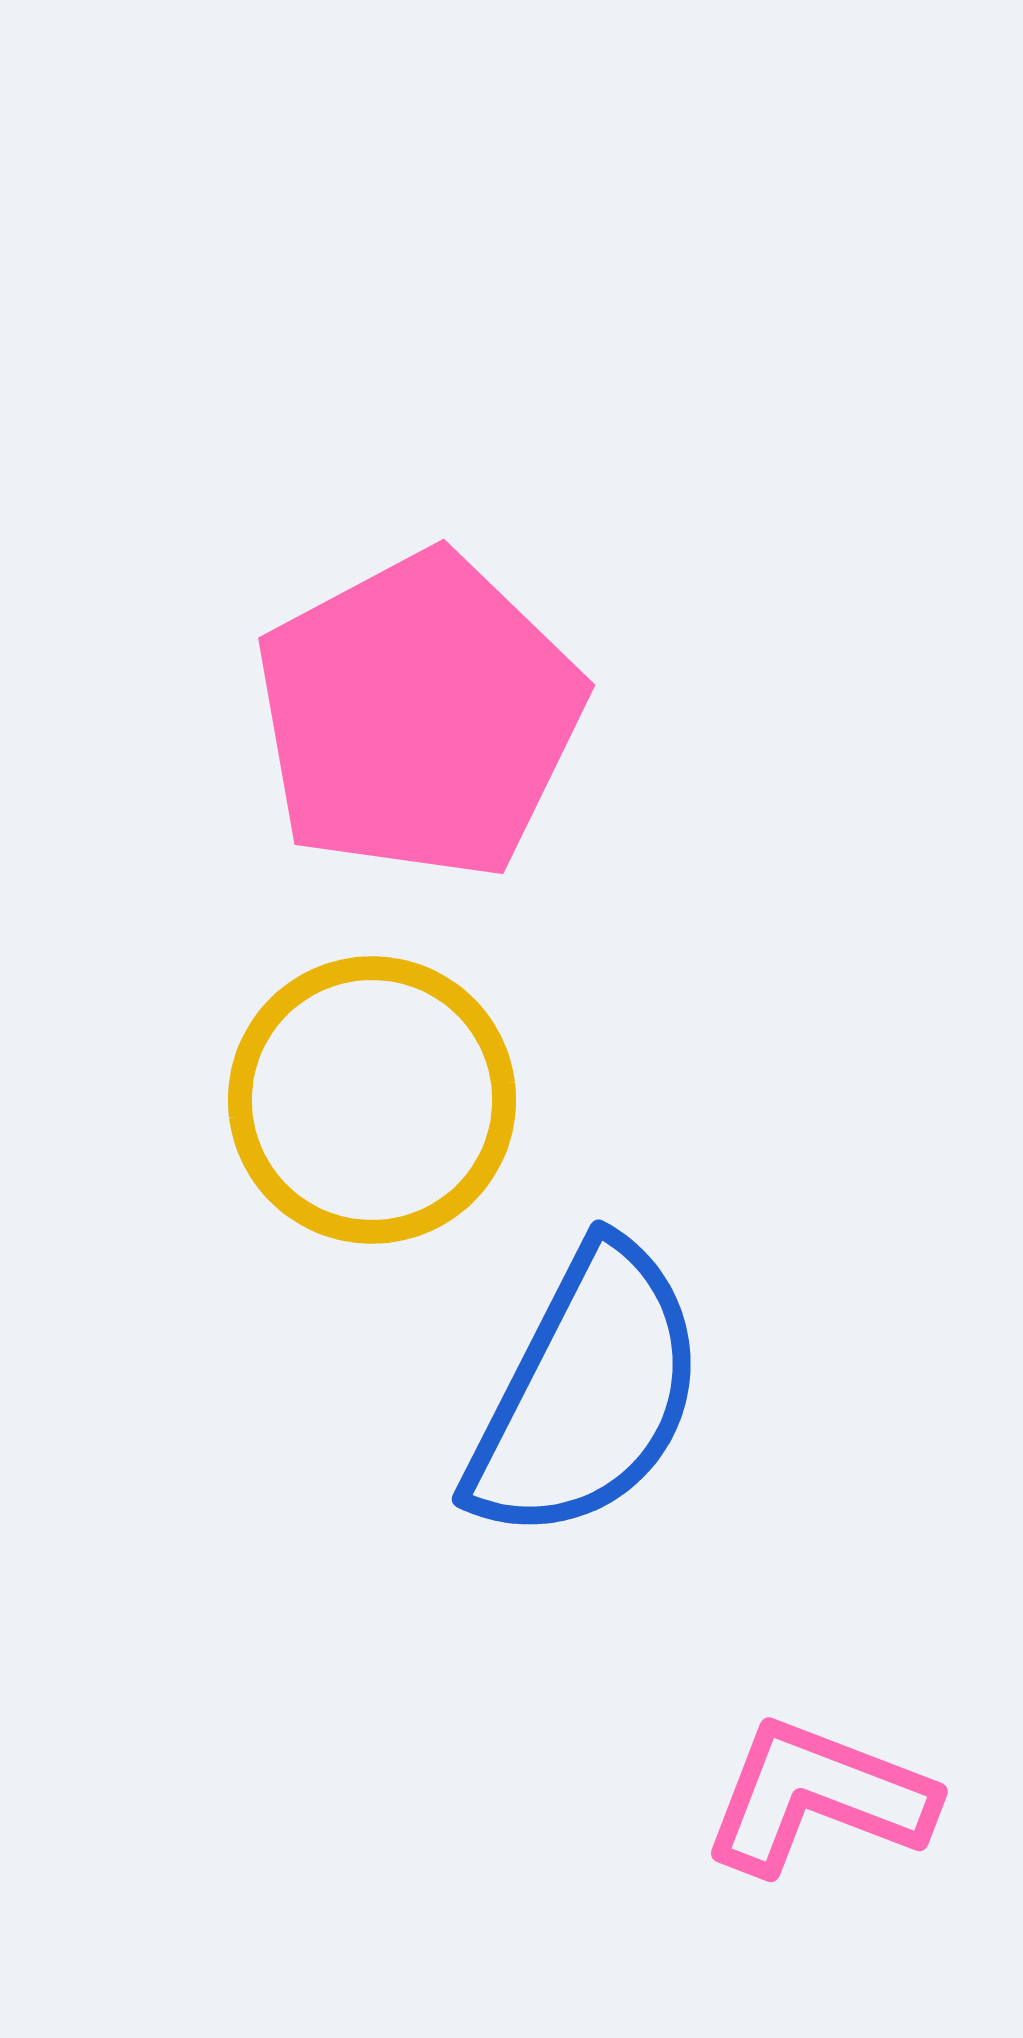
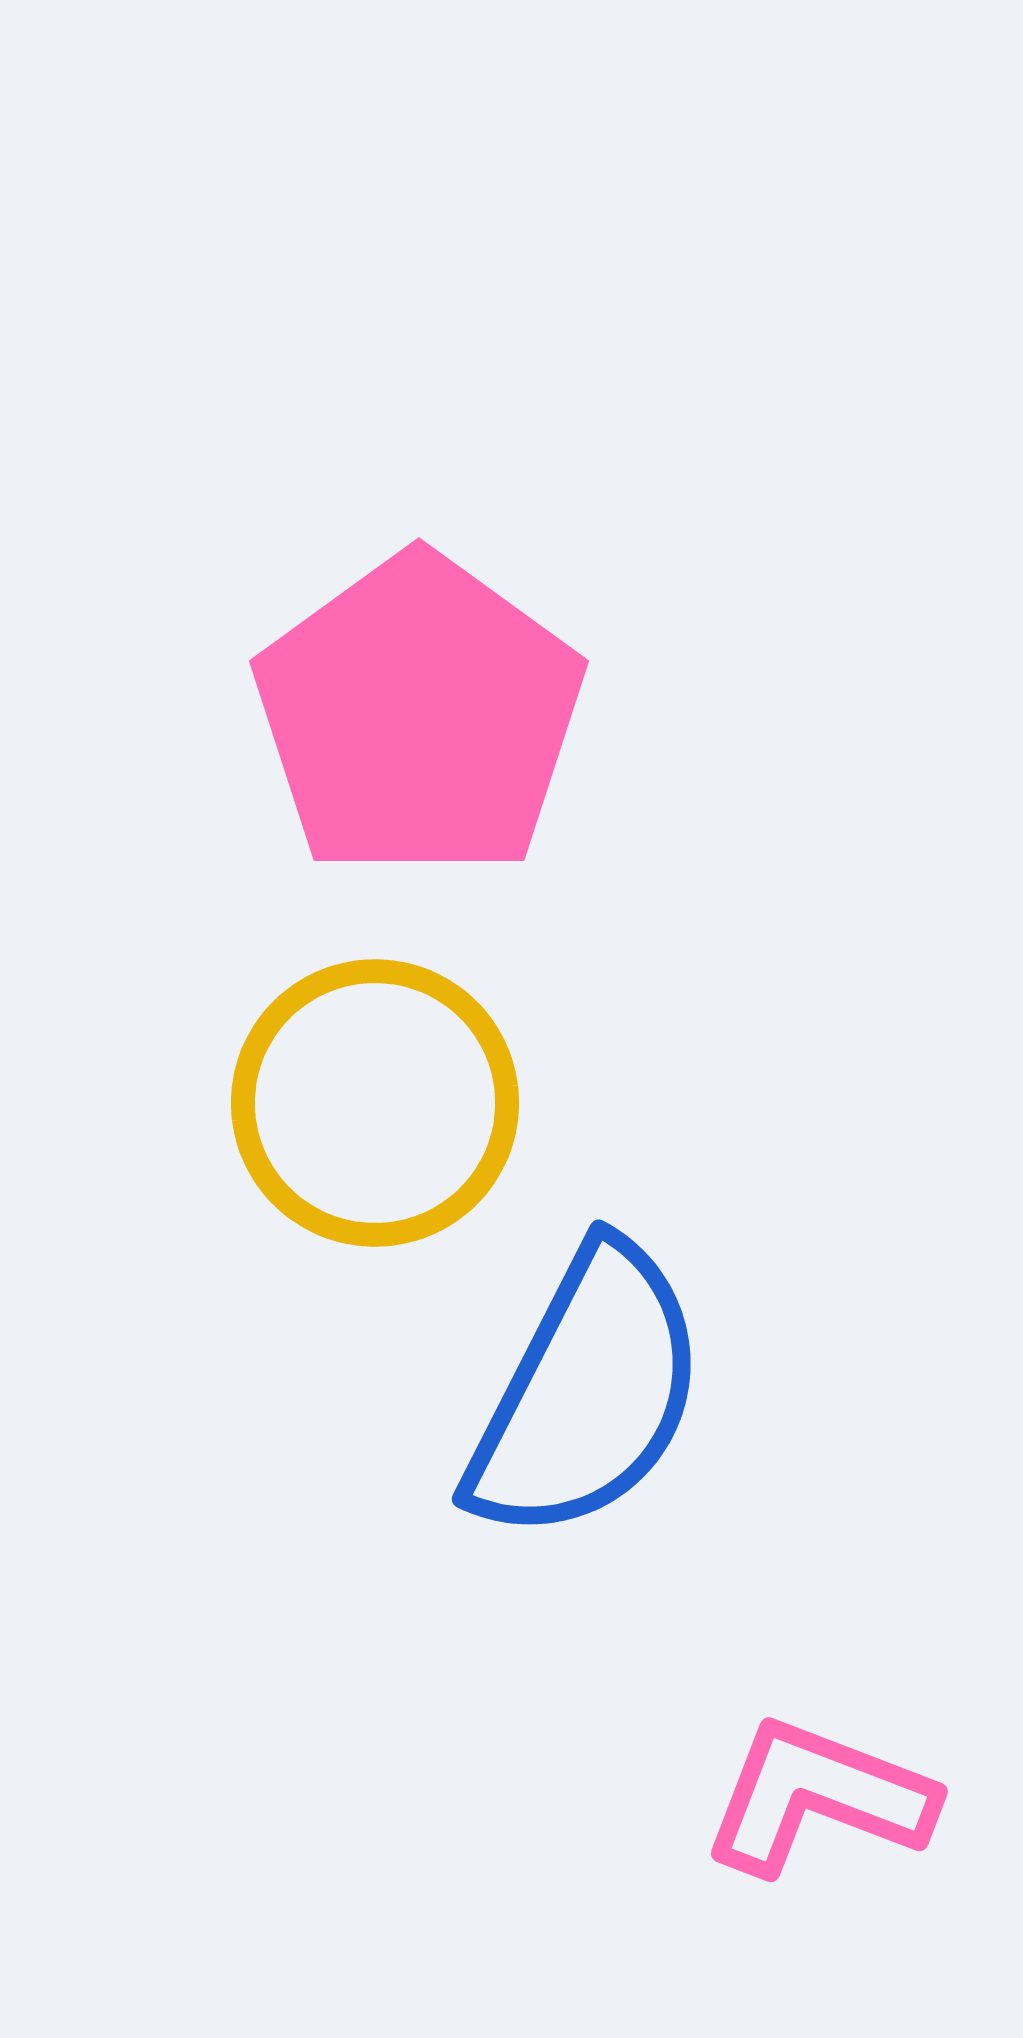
pink pentagon: rotated 8 degrees counterclockwise
yellow circle: moved 3 px right, 3 px down
